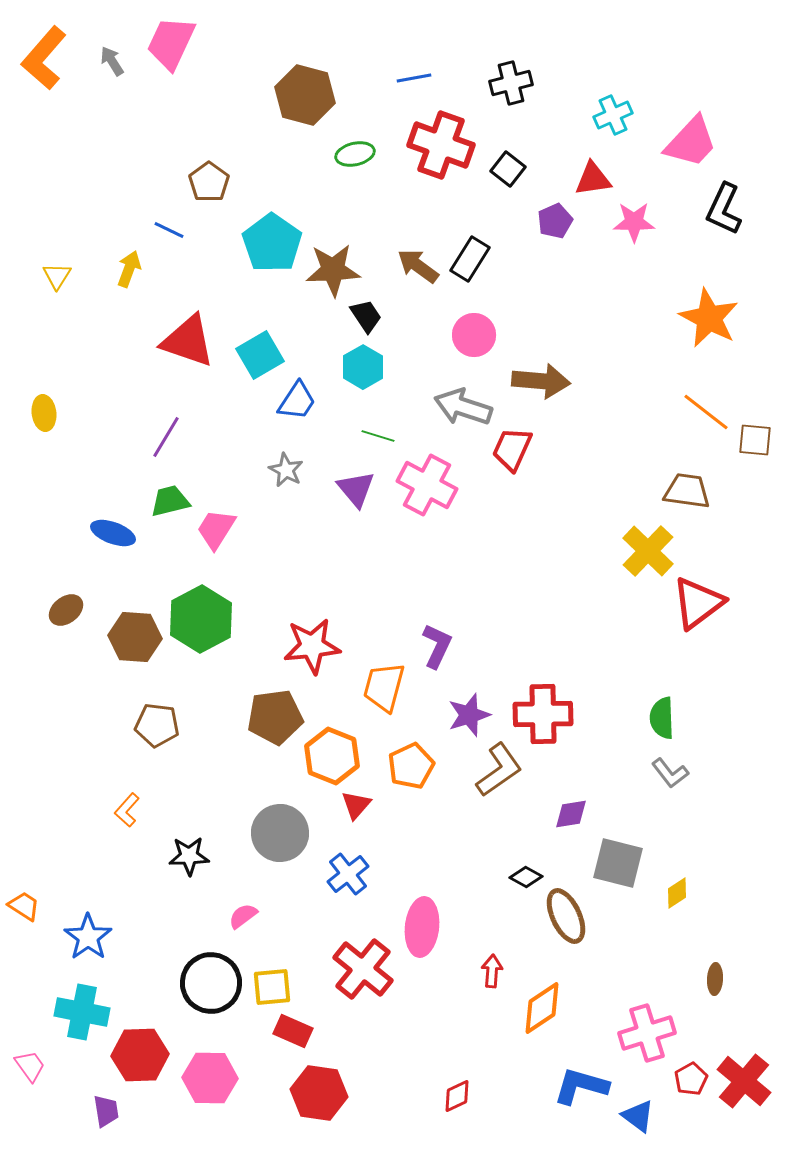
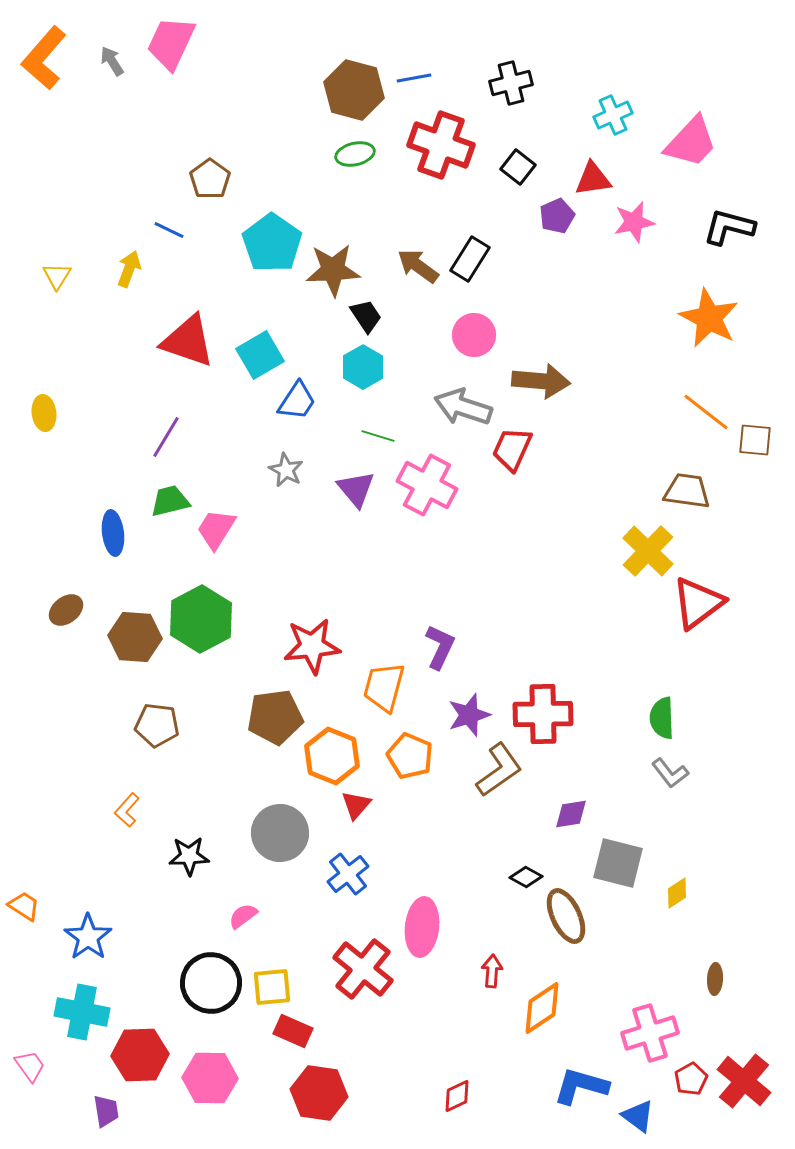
brown hexagon at (305, 95): moved 49 px right, 5 px up
black square at (508, 169): moved 10 px right, 2 px up
brown pentagon at (209, 182): moved 1 px right, 3 px up
black L-shape at (724, 209): moved 5 px right, 18 px down; rotated 80 degrees clockwise
purple pentagon at (555, 221): moved 2 px right, 5 px up
pink star at (634, 222): rotated 12 degrees counterclockwise
blue ellipse at (113, 533): rotated 63 degrees clockwise
purple L-shape at (437, 646): moved 3 px right, 1 px down
orange pentagon at (411, 766): moved 1 px left, 10 px up; rotated 24 degrees counterclockwise
pink cross at (647, 1033): moved 3 px right
